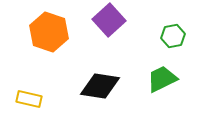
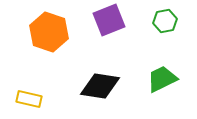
purple square: rotated 20 degrees clockwise
green hexagon: moved 8 px left, 15 px up
